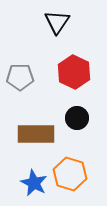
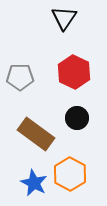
black triangle: moved 7 px right, 4 px up
brown rectangle: rotated 36 degrees clockwise
orange hexagon: rotated 12 degrees clockwise
